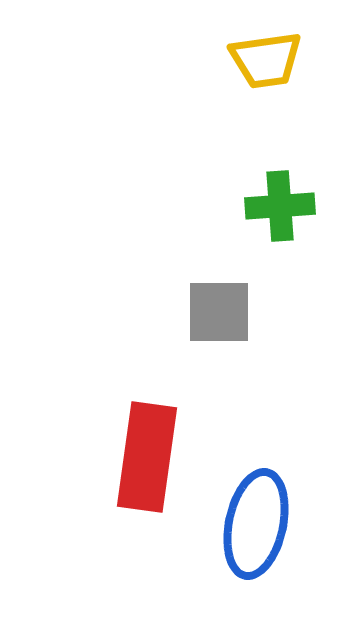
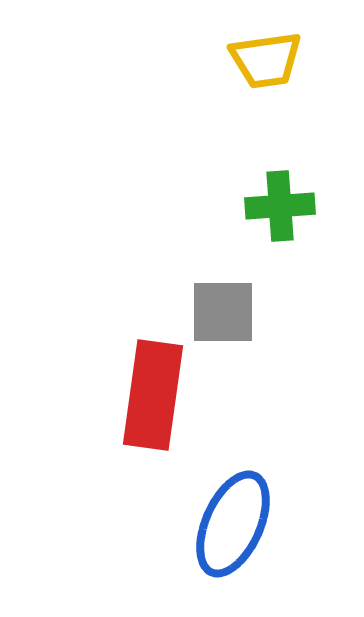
gray square: moved 4 px right
red rectangle: moved 6 px right, 62 px up
blue ellipse: moved 23 px left; rotated 12 degrees clockwise
